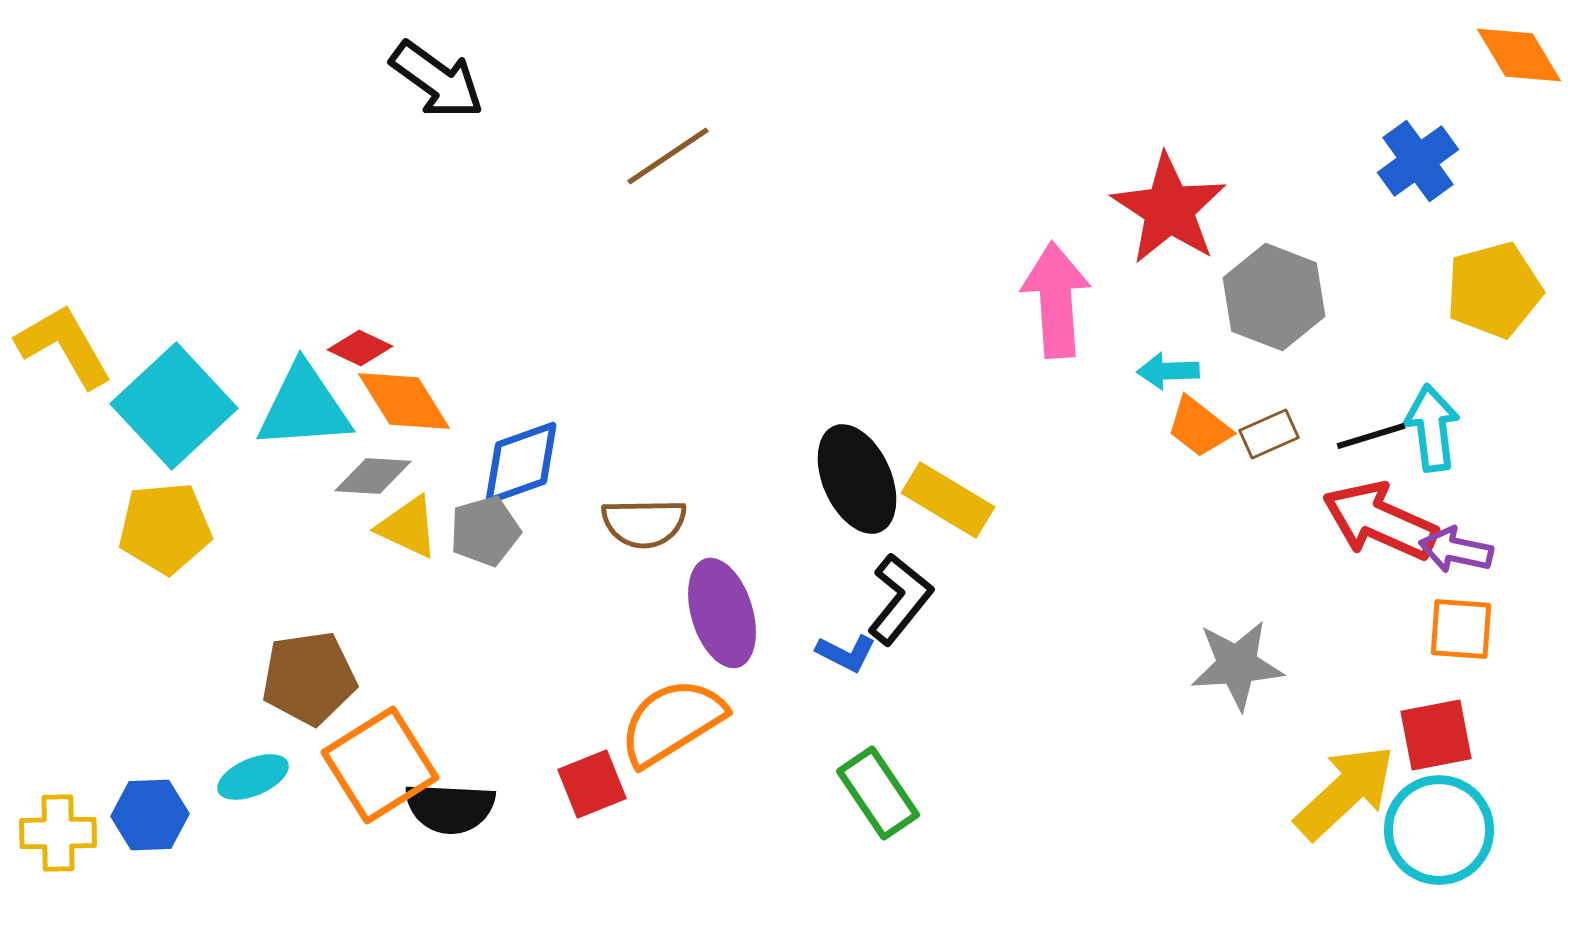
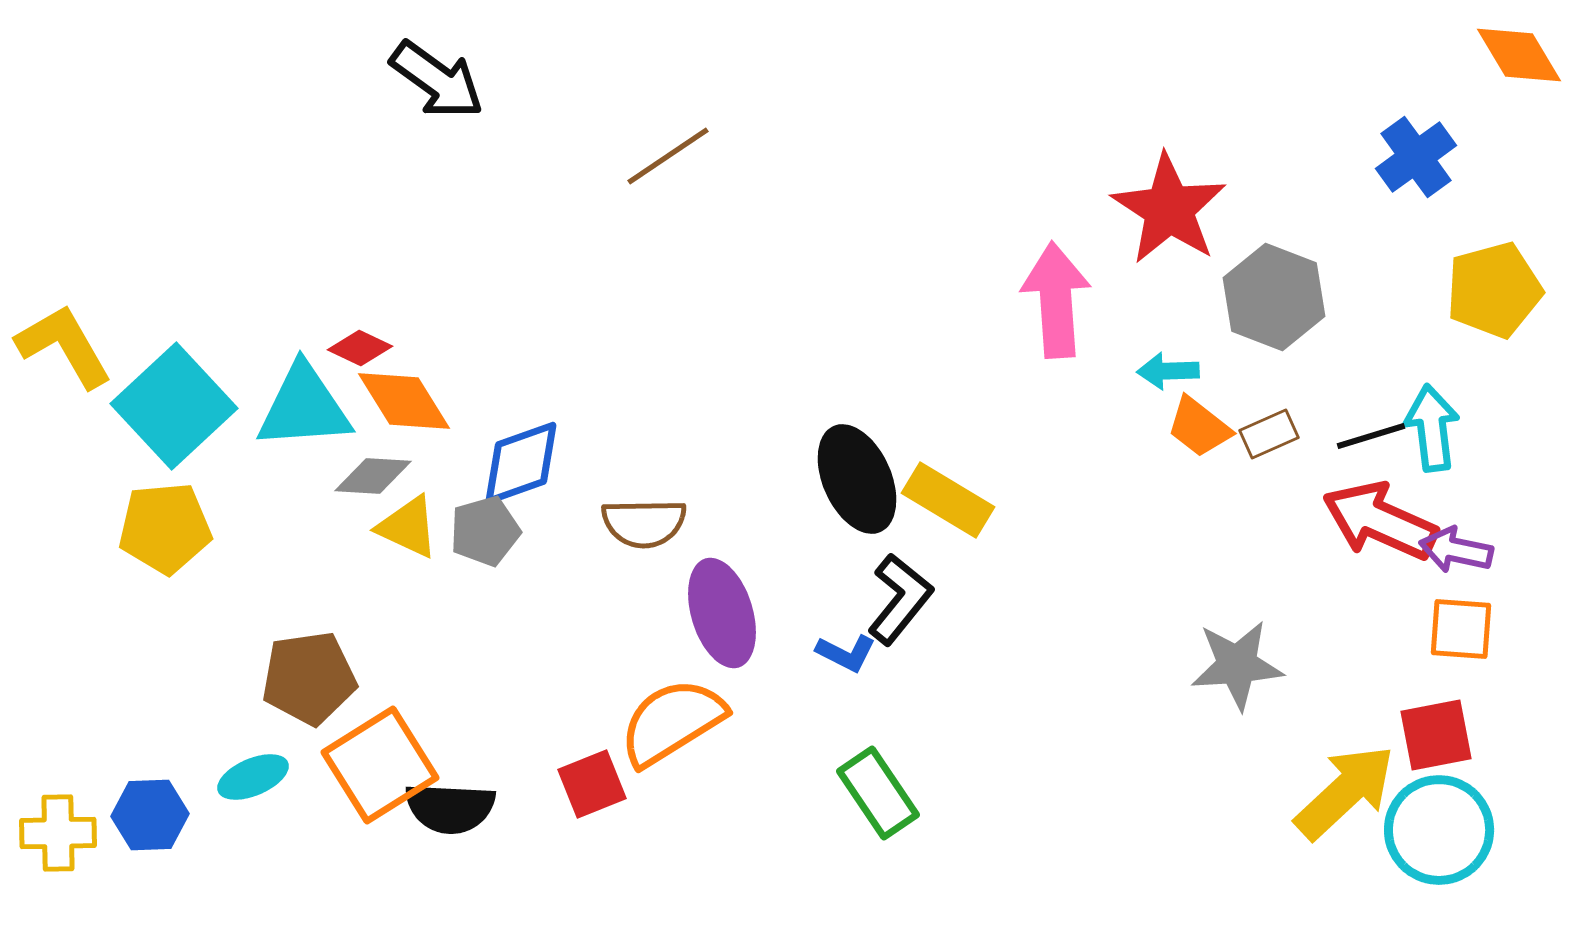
blue cross at (1418, 161): moved 2 px left, 4 px up
